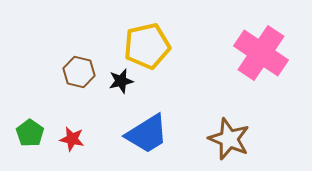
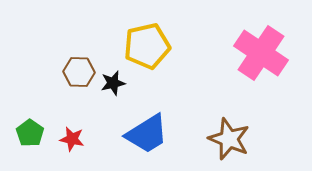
brown hexagon: rotated 12 degrees counterclockwise
black star: moved 8 px left, 2 px down
